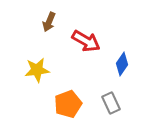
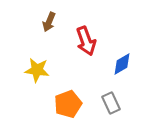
red arrow: rotated 40 degrees clockwise
blue diamond: rotated 25 degrees clockwise
yellow star: rotated 15 degrees clockwise
